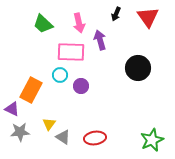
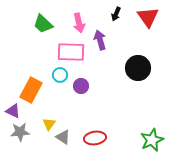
purple triangle: moved 1 px right, 2 px down
